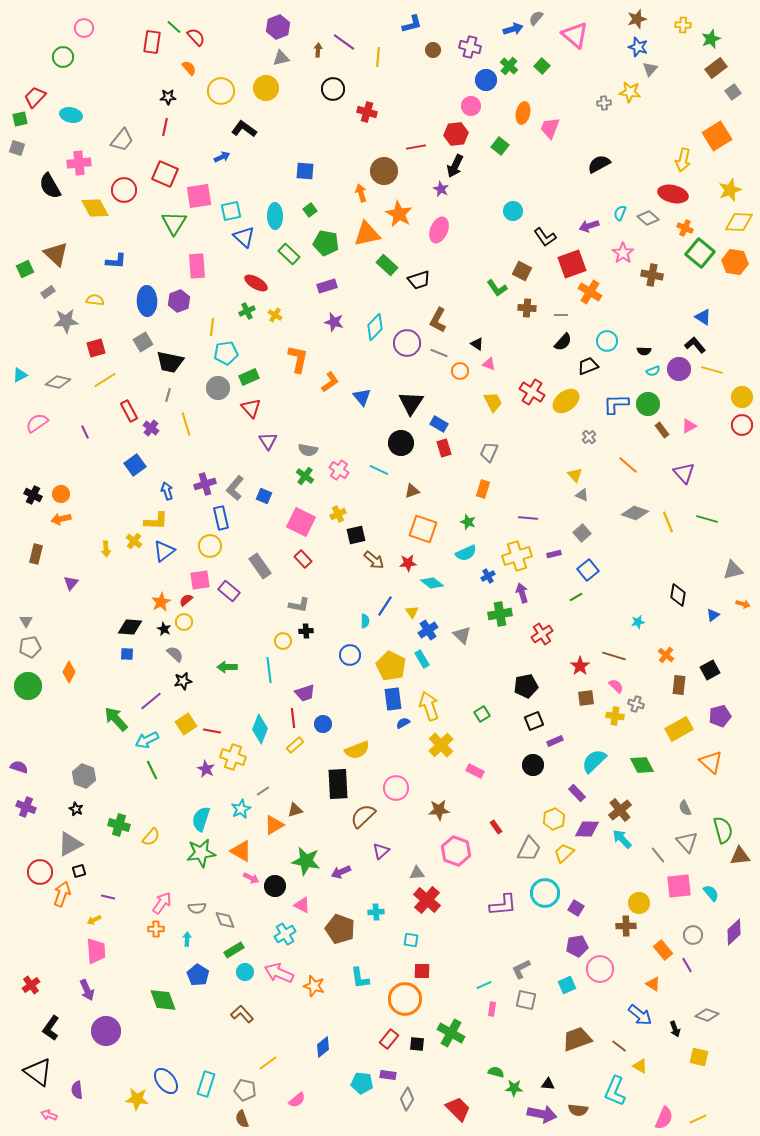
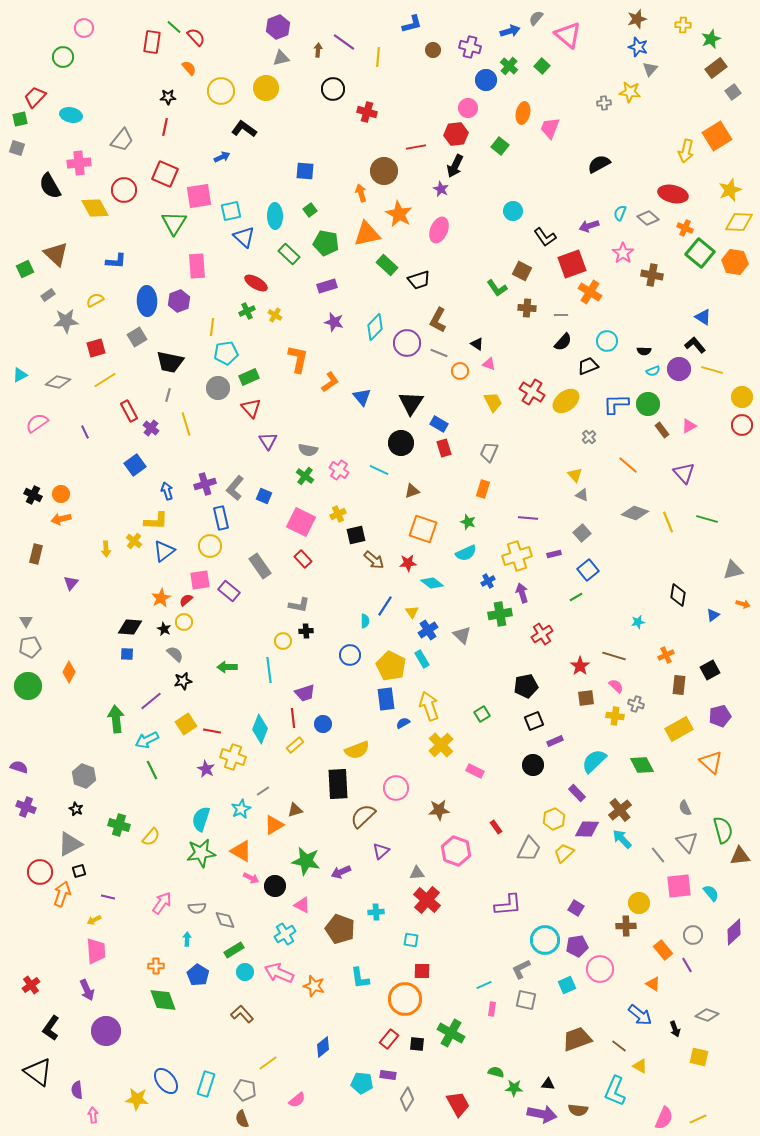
blue arrow at (513, 29): moved 3 px left, 2 px down
pink triangle at (575, 35): moved 7 px left
pink circle at (471, 106): moved 3 px left, 2 px down
yellow arrow at (683, 160): moved 3 px right, 9 px up
gray rectangle at (48, 292): moved 3 px down
yellow semicircle at (95, 300): rotated 36 degrees counterclockwise
gray square at (143, 342): moved 6 px left, 5 px up
blue cross at (488, 576): moved 5 px down
orange star at (161, 602): moved 4 px up
orange cross at (666, 655): rotated 28 degrees clockwise
blue rectangle at (393, 699): moved 7 px left
green arrow at (116, 719): rotated 36 degrees clockwise
cyan circle at (545, 893): moved 47 px down
purple L-shape at (503, 905): moved 5 px right
orange cross at (156, 929): moved 37 px down
red trapezoid at (458, 1109): moved 5 px up; rotated 16 degrees clockwise
pink arrow at (49, 1115): moved 44 px right; rotated 63 degrees clockwise
